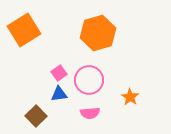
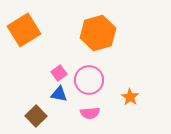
blue triangle: rotated 18 degrees clockwise
